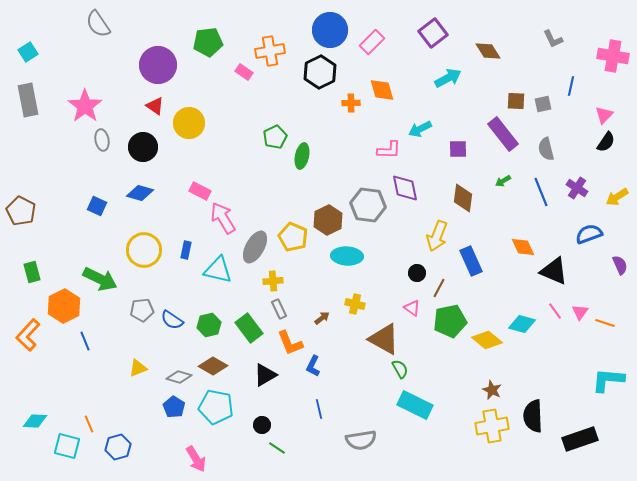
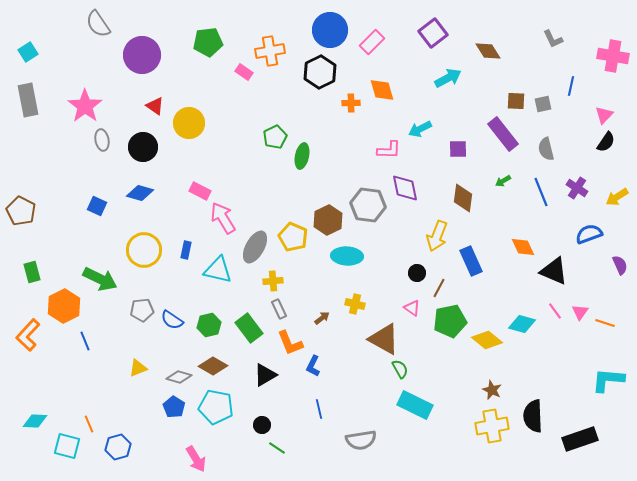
purple circle at (158, 65): moved 16 px left, 10 px up
